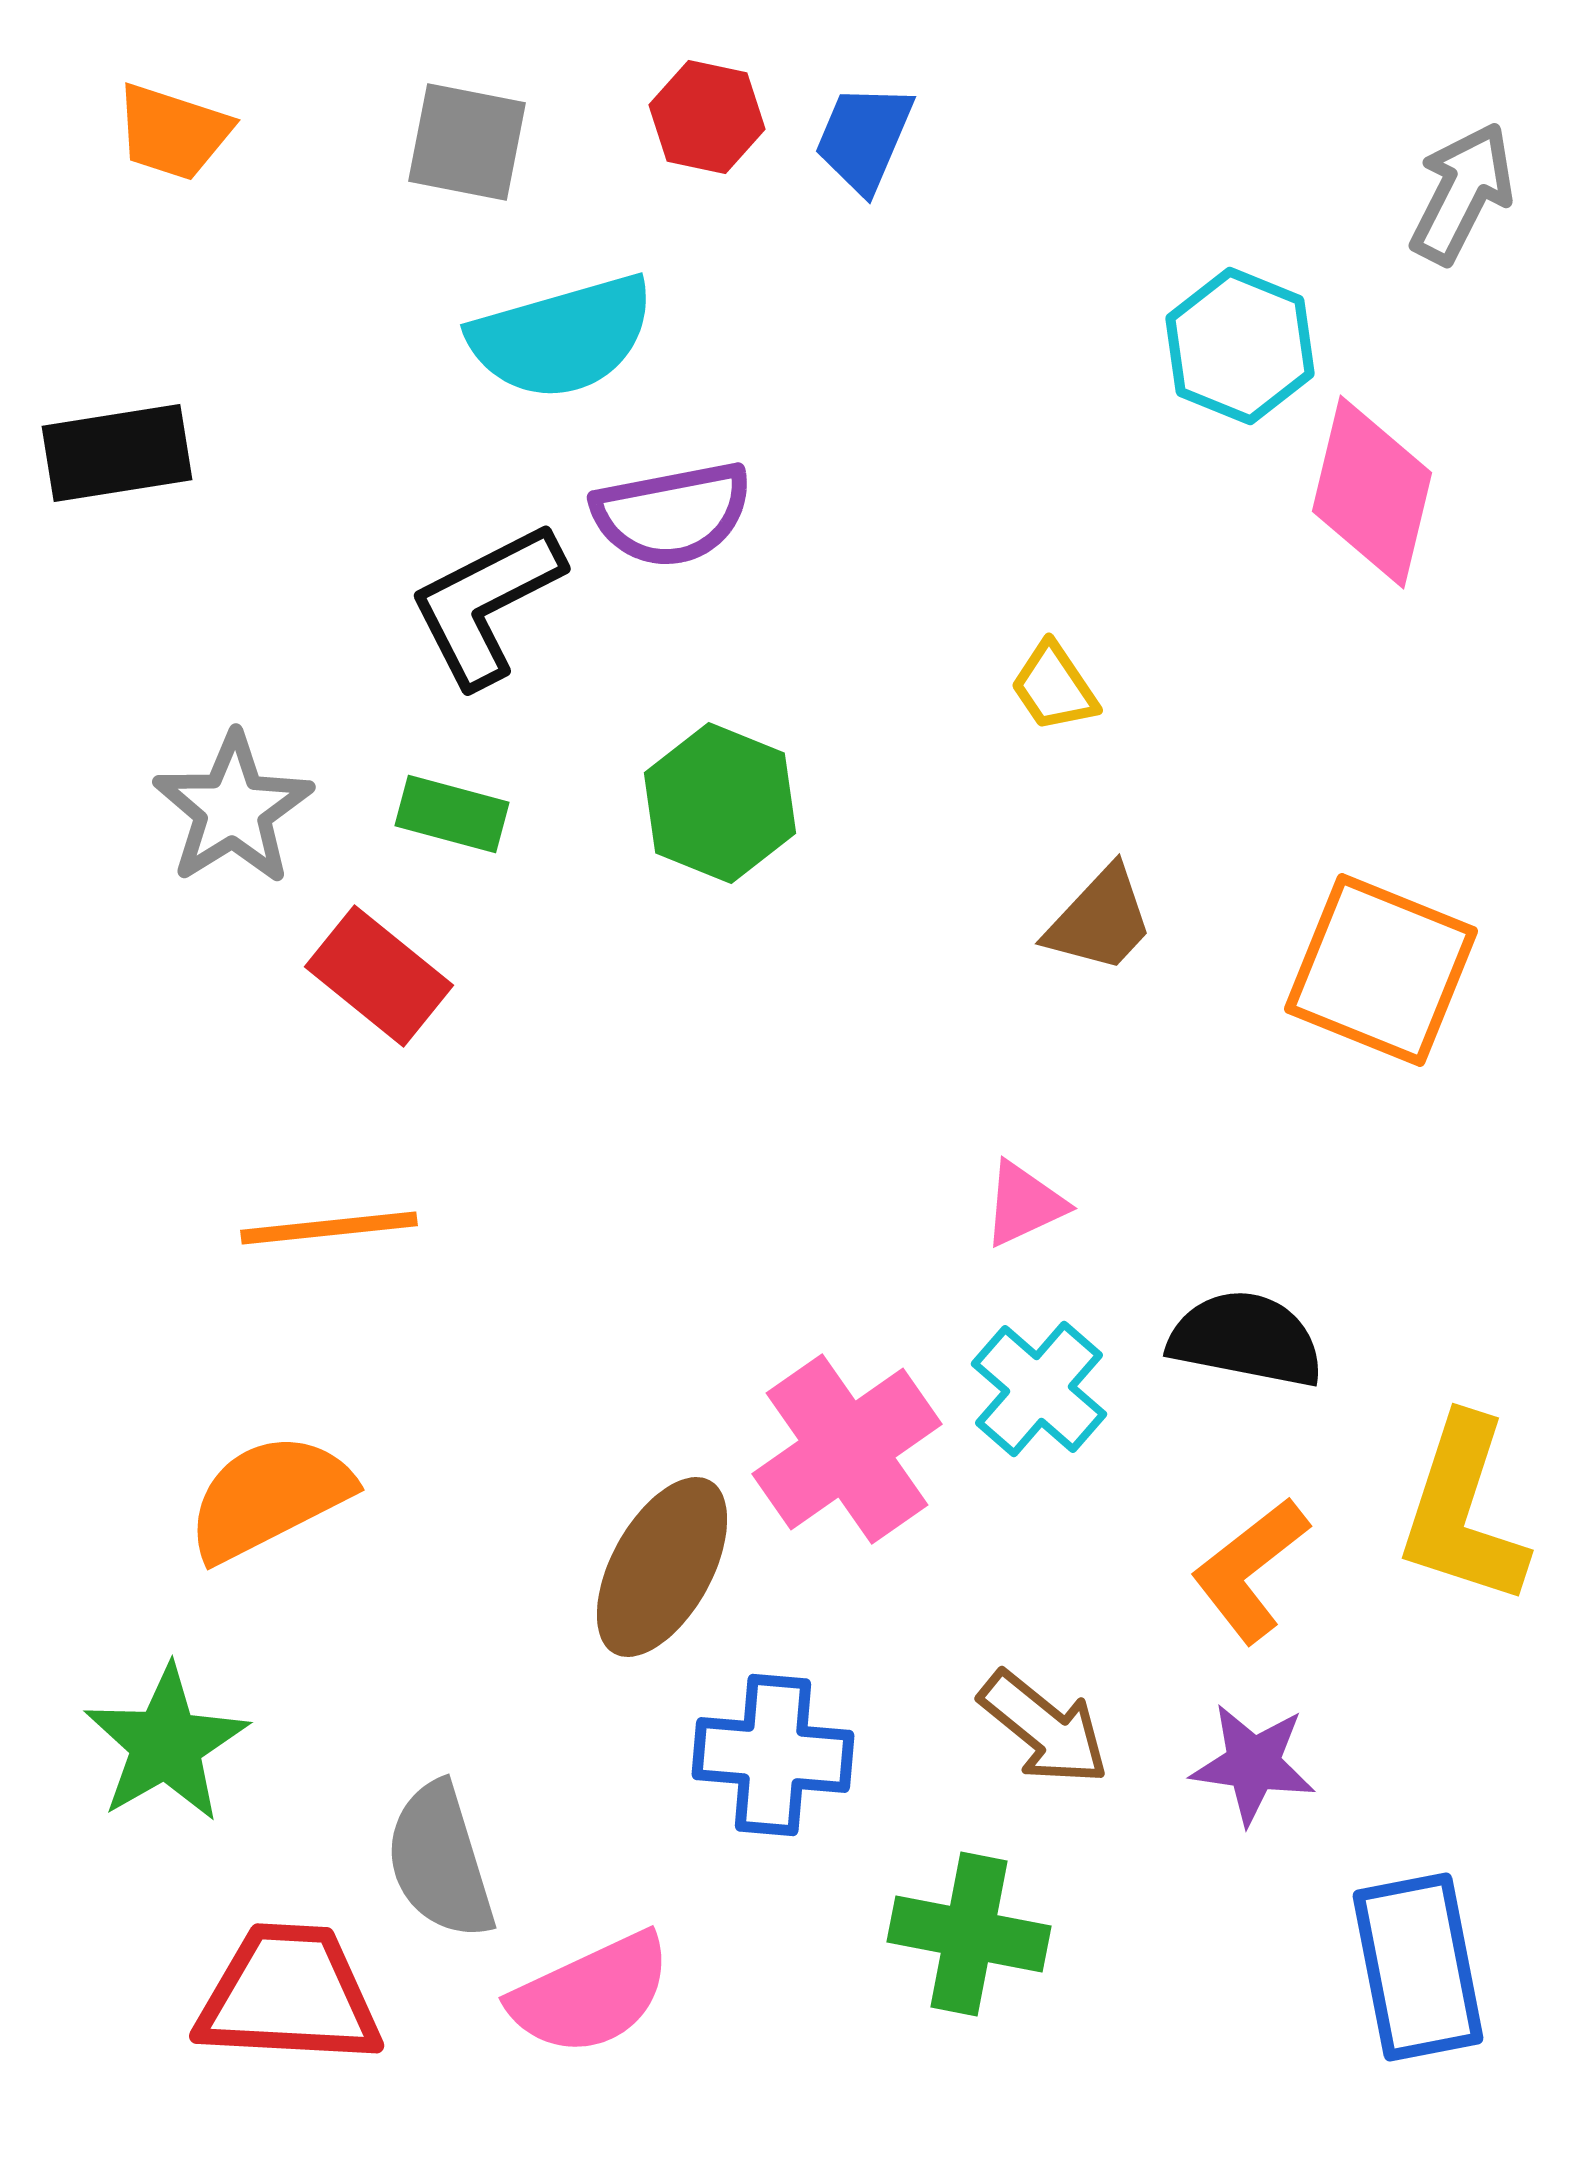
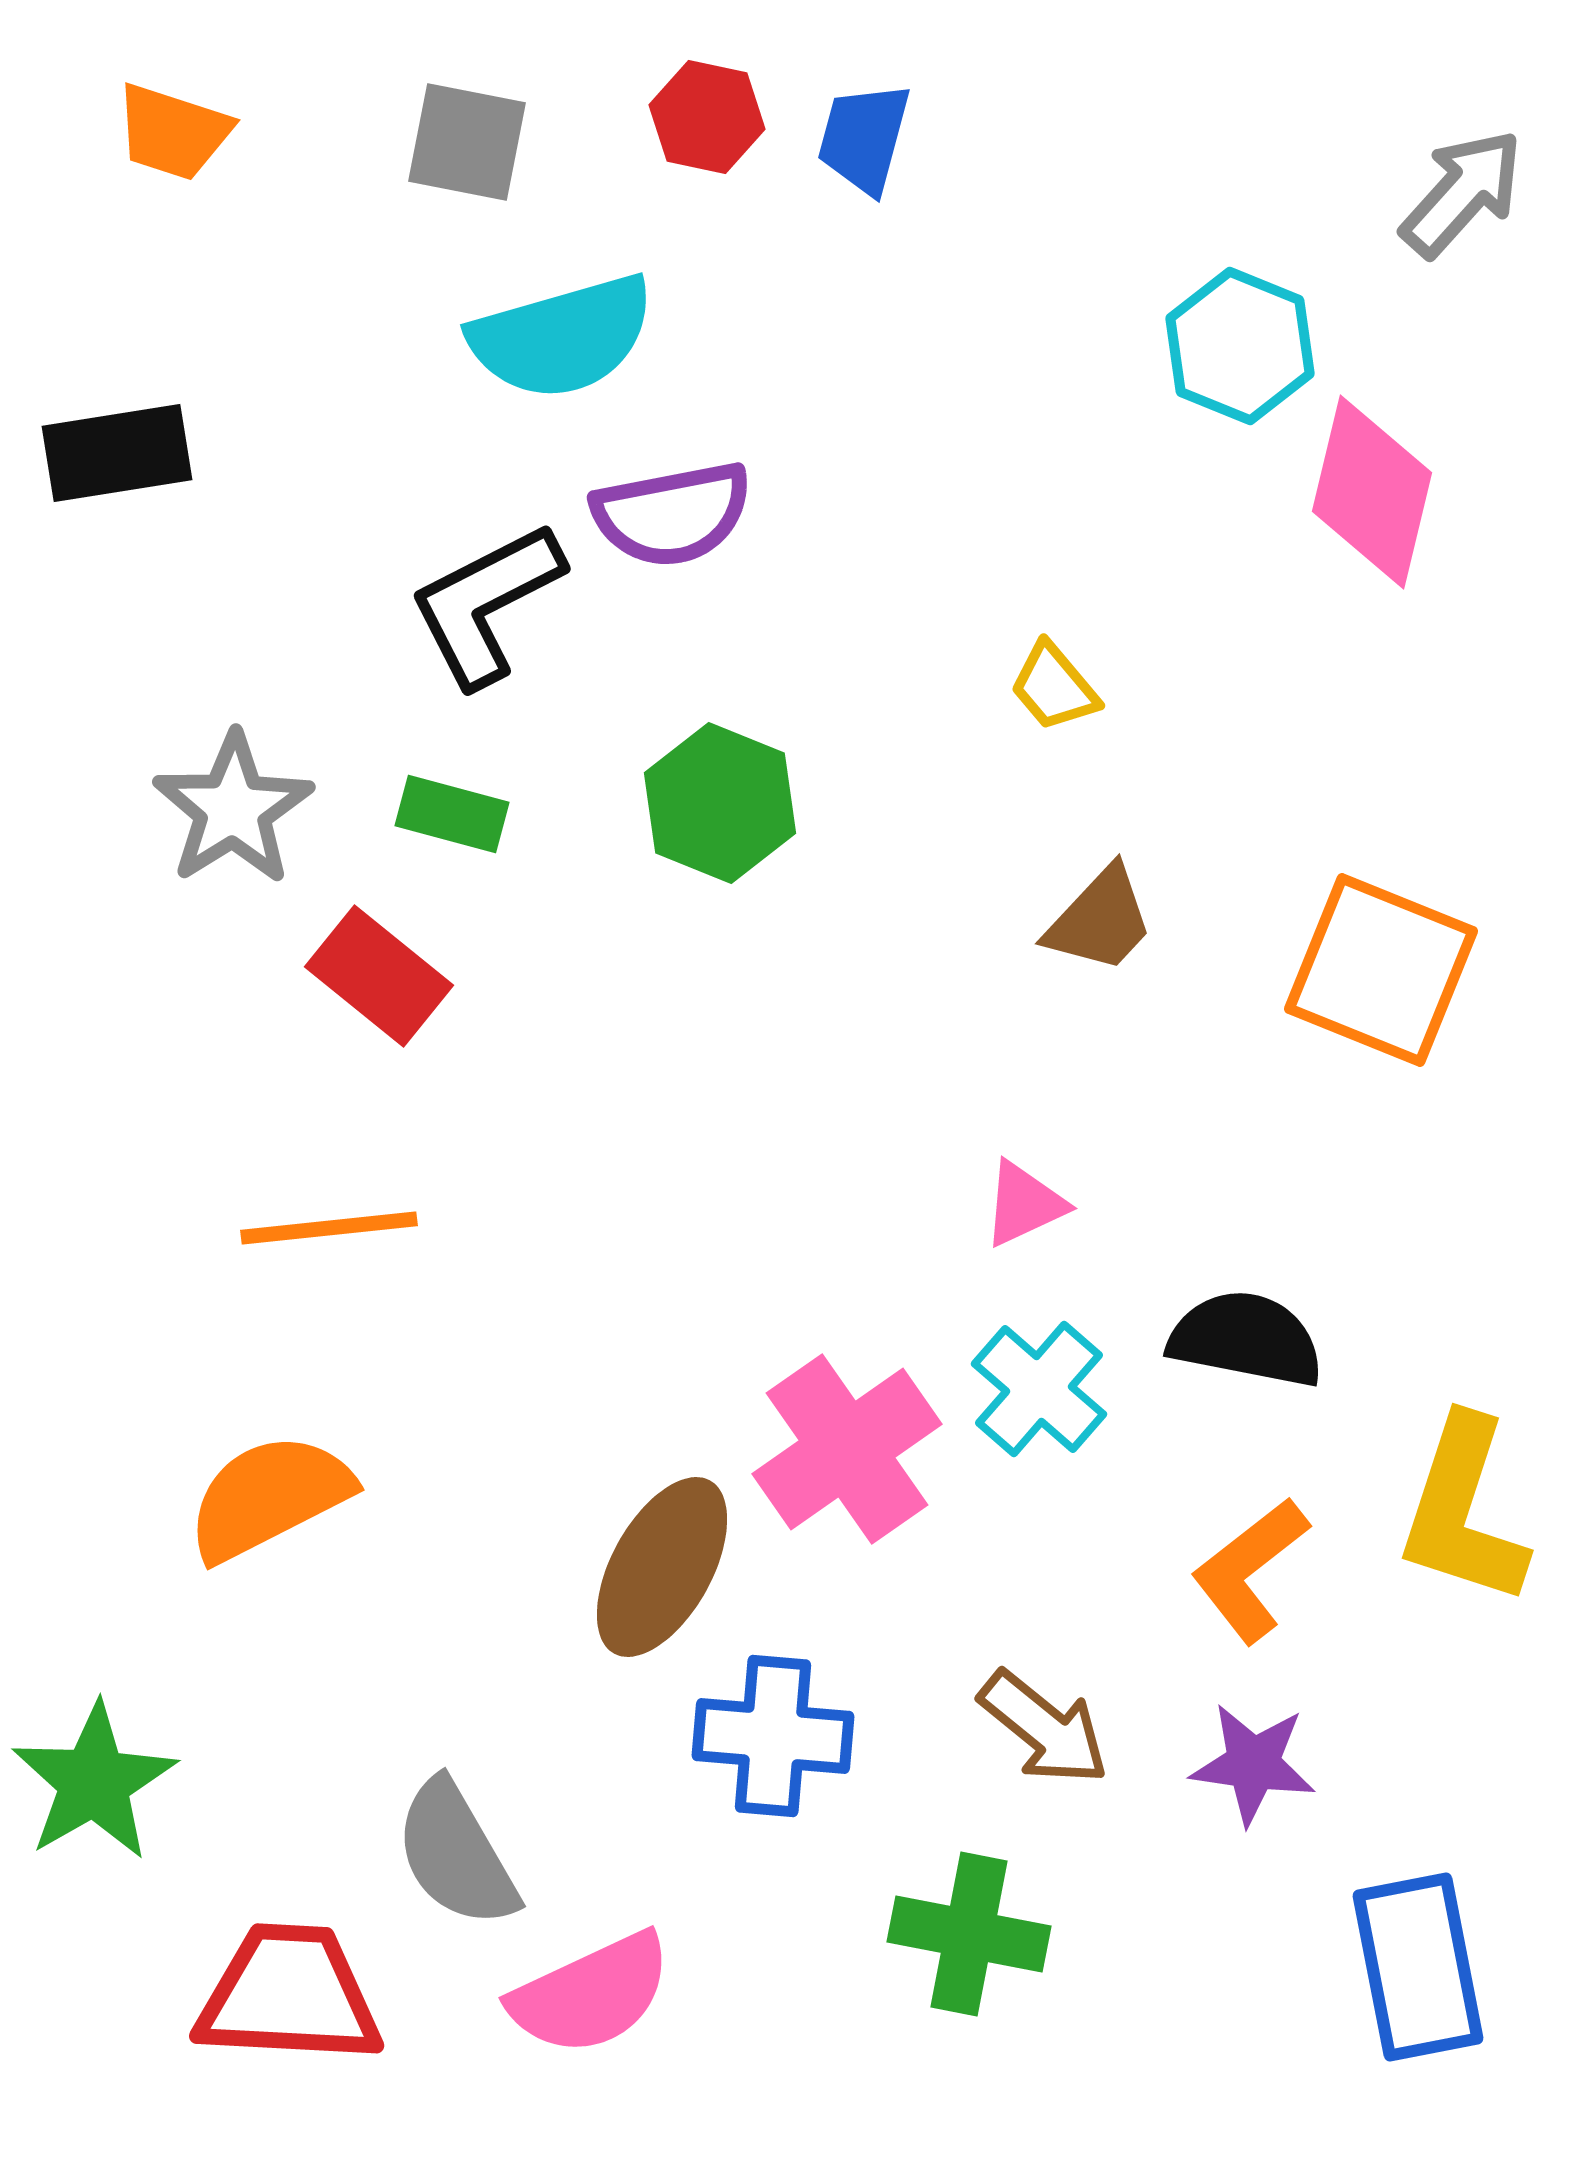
blue trapezoid: rotated 8 degrees counterclockwise
gray arrow: rotated 15 degrees clockwise
yellow trapezoid: rotated 6 degrees counterclockwise
green star: moved 72 px left, 38 px down
blue cross: moved 19 px up
gray semicircle: moved 16 px right, 7 px up; rotated 13 degrees counterclockwise
